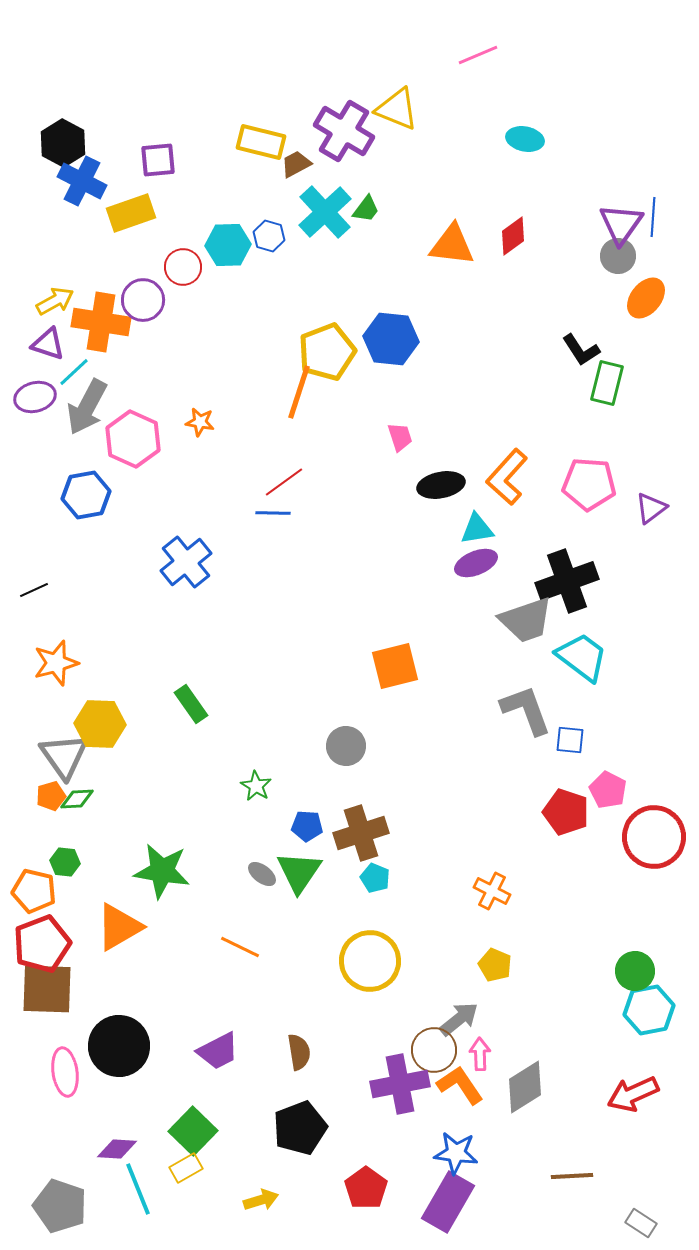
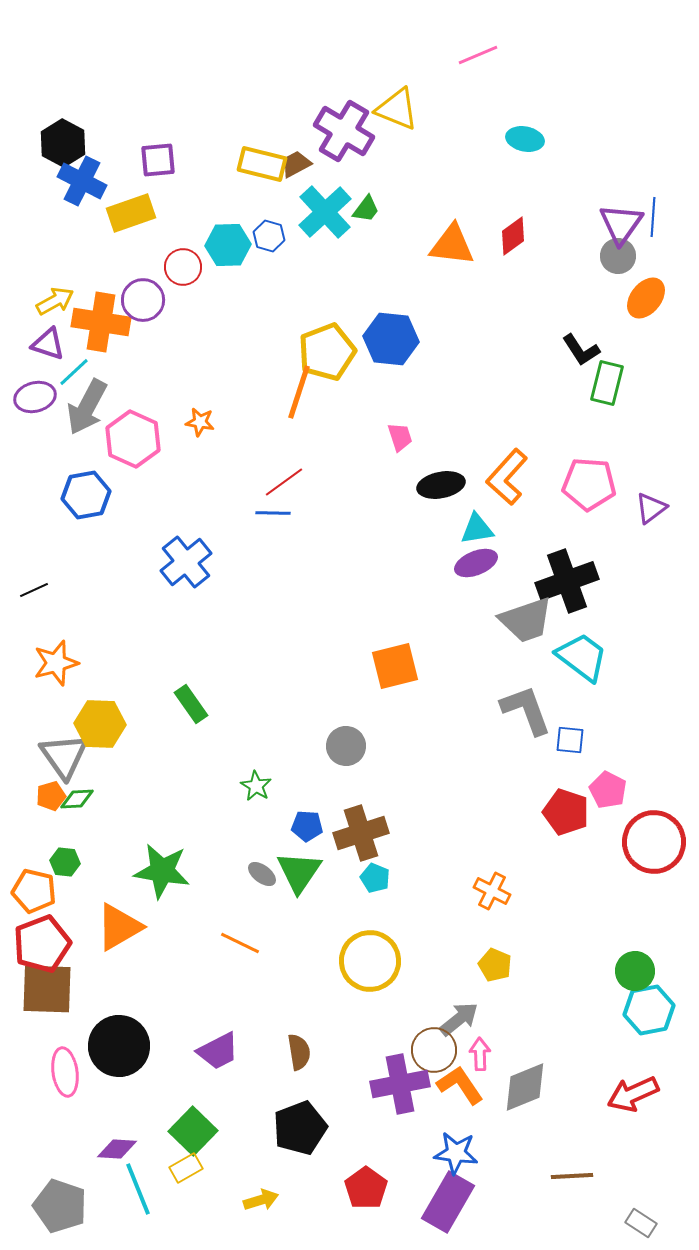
yellow rectangle at (261, 142): moved 1 px right, 22 px down
red circle at (654, 837): moved 5 px down
orange line at (240, 947): moved 4 px up
gray diamond at (525, 1087): rotated 10 degrees clockwise
